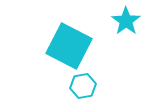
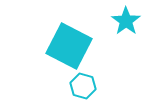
cyan hexagon: rotated 25 degrees clockwise
